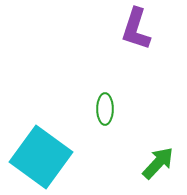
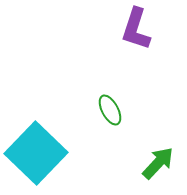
green ellipse: moved 5 px right, 1 px down; rotated 28 degrees counterclockwise
cyan square: moved 5 px left, 4 px up; rotated 8 degrees clockwise
